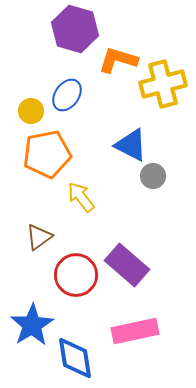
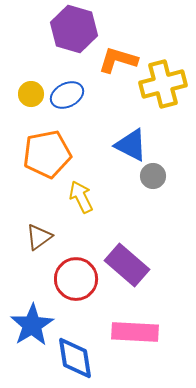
purple hexagon: moved 1 px left
blue ellipse: rotated 28 degrees clockwise
yellow circle: moved 17 px up
yellow arrow: rotated 12 degrees clockwise
red circle: moved 4 px down
pink rectangle: moved 1 px down; rotated 15 degrees clockwise
